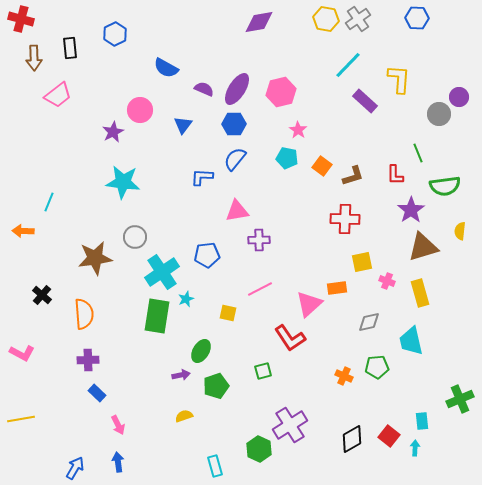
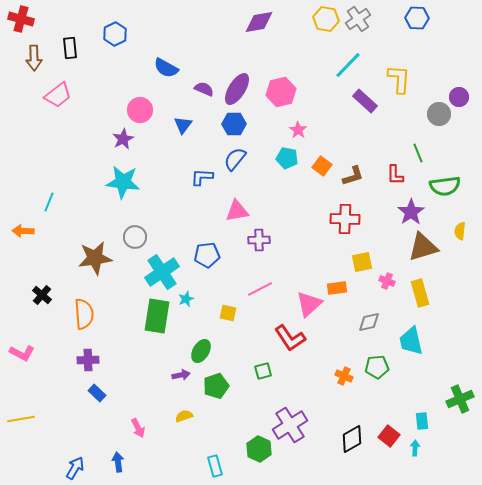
purple star at (113, 132): moved 10 px right, 7 px down
purple star at (411, 210): moved 2 px down
pink arrow at (118, 425): moved 20 px right, 3 px down
